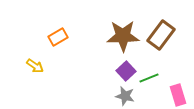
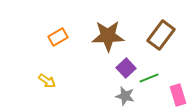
brown star: moved 15 px left
yellow arrow: moved 12 px right, 15 px down
purple square: moved 3 px up
